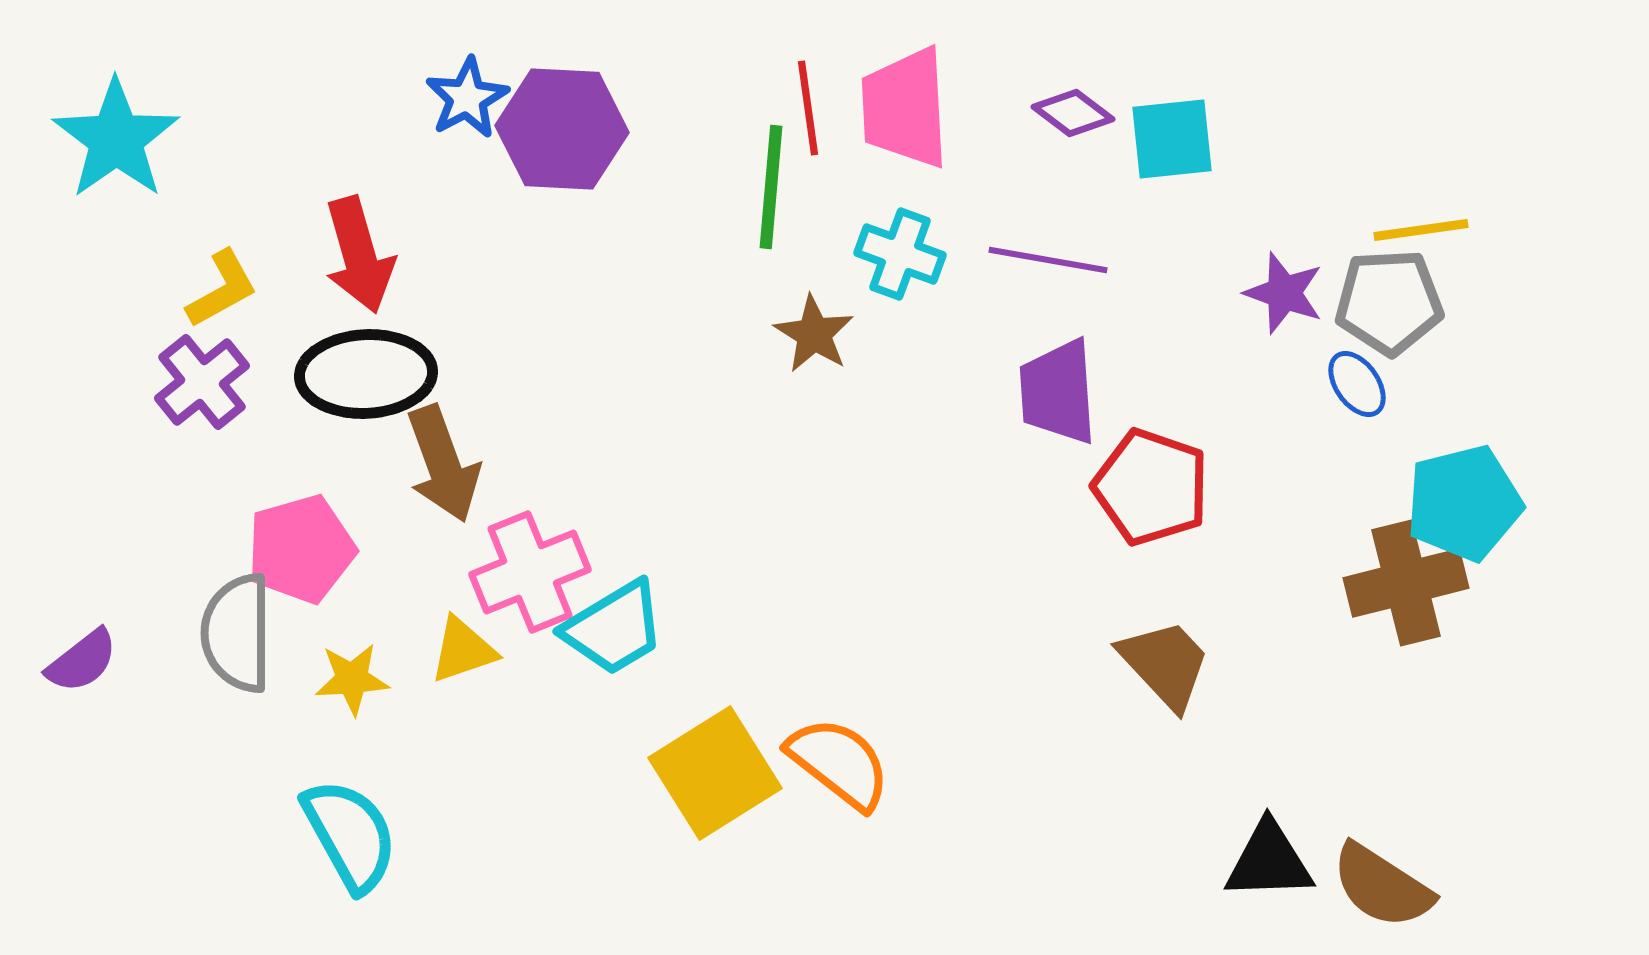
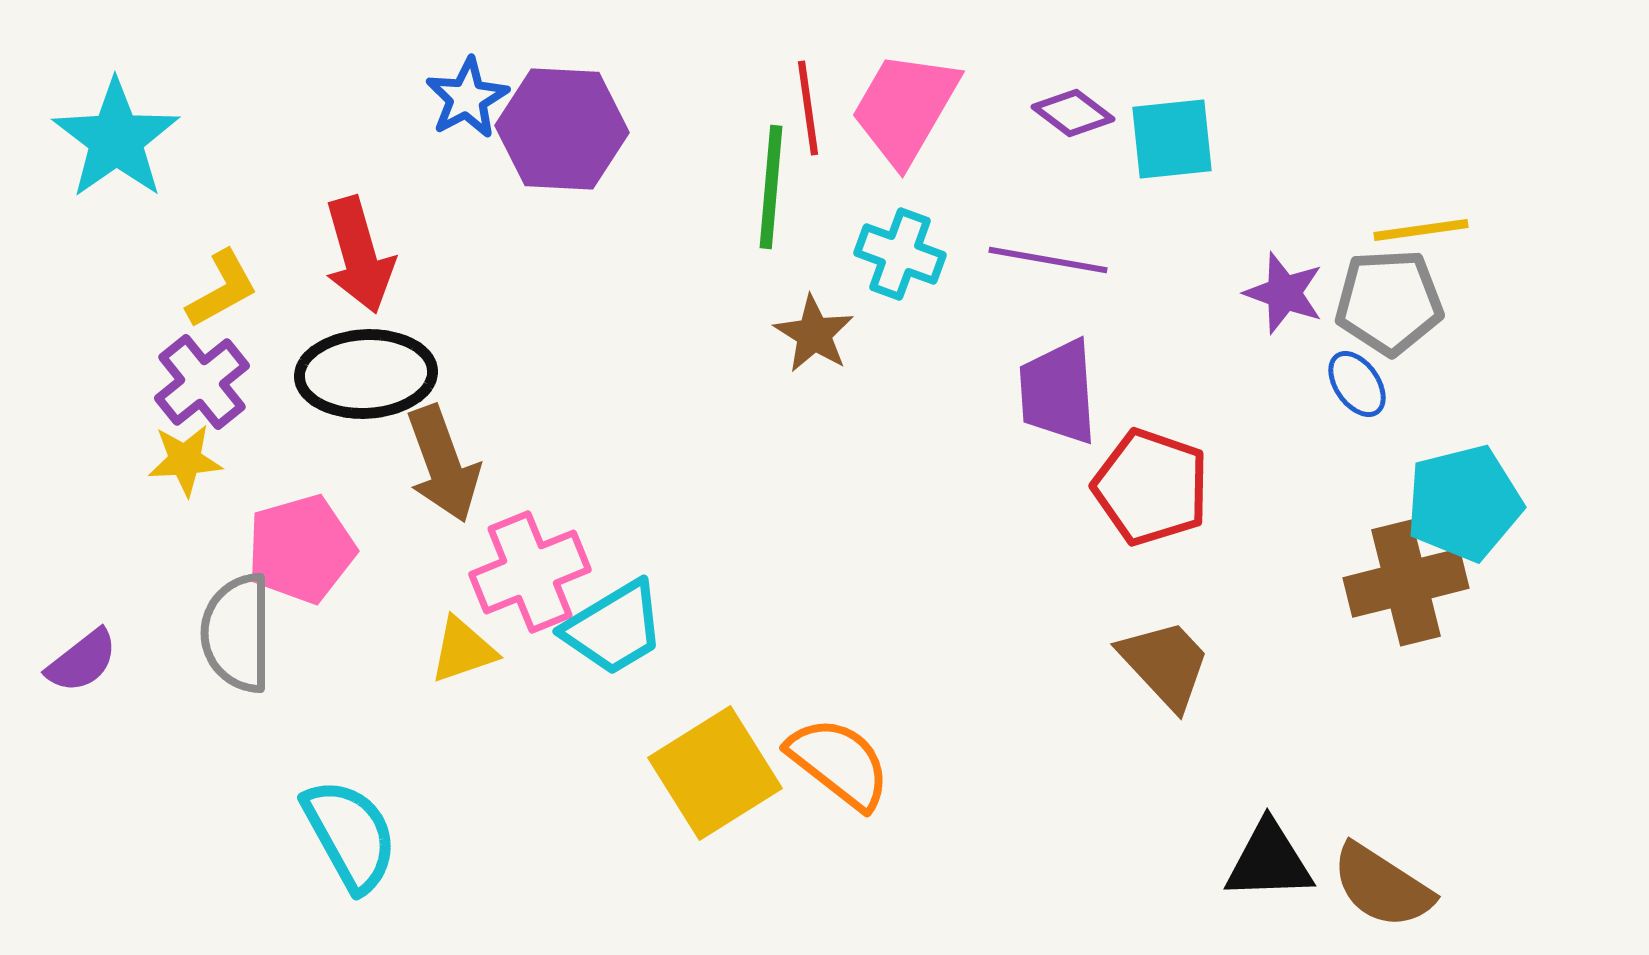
pink trapezoid: rotated 33 degrees clockwise
yellow star: moved 167 px left, 219 px up
